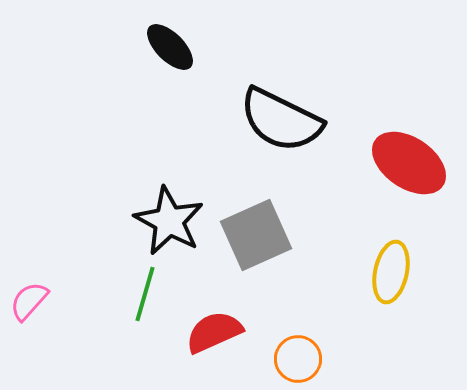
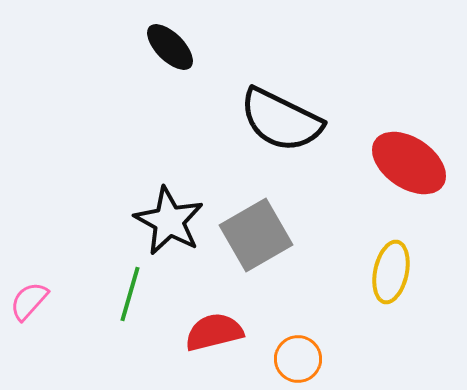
gray square: rotated 6 degrees counterclockwise
green line: moved 15 px left
red semicircle: rotated 10 degrees clockwise
